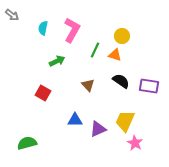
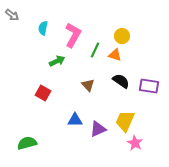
pink L-shape: moved 1 px right, 5 px down
